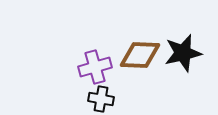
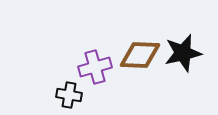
black cross: moved 32 px left, 4 px up
